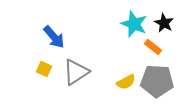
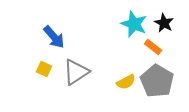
gray pentagon: rotated 28 degrees clockwise
